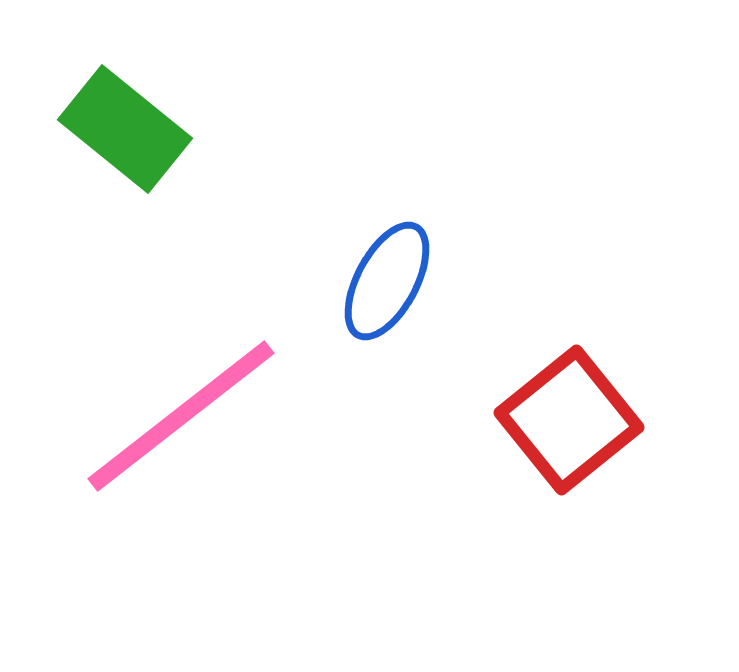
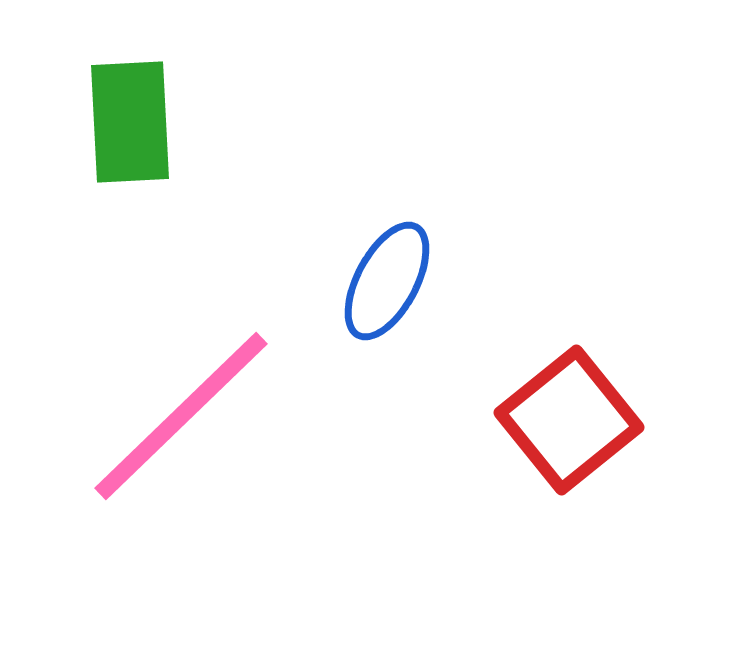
green rectangle: moved 5 px right, 7 px up; rotated 48 degrees clockwise
pink line: rotated 6 degrees counterclockwise
